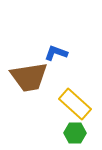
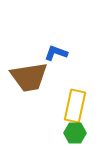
yellow rectangle: moved 2 px down; rotated 60 degrees clockwise
